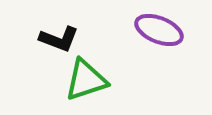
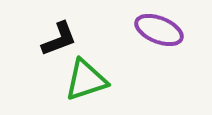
black L-shape: rotated 42 degrees counterclockwise
